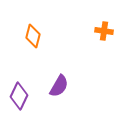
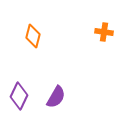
orange cross: moved 1 px down
purple semicircle: moved 3 px left, 11 px down
